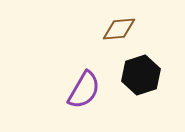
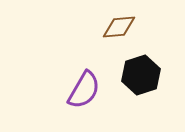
brown diamond: moved 2 px up
